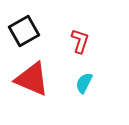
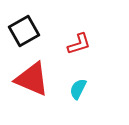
red L-shape: moved 1 px left, 3 px down; rotated 55 degrees clockwise
cyan semicircle: moved 6 px left, 6 px down
